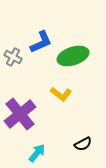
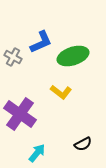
yellow L-shape: moved 2 px up
purple cross: rotated 16 degrees counterclockwise
